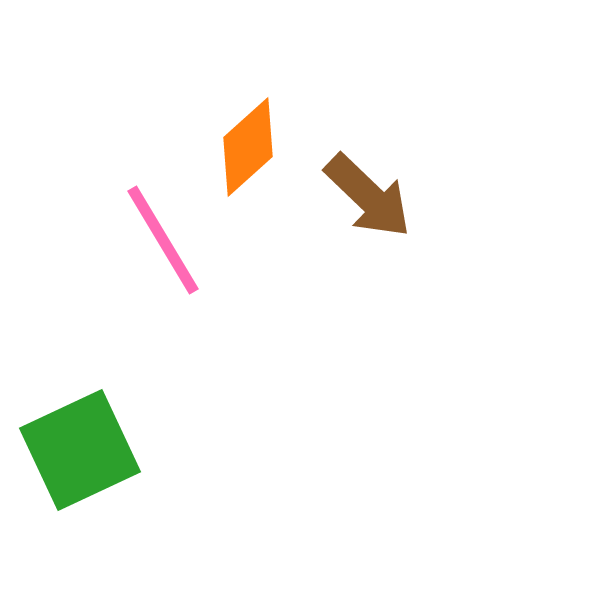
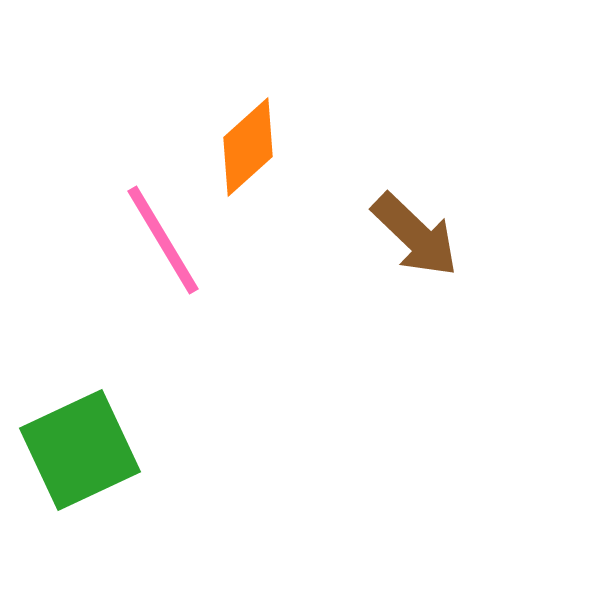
brown arrow: moved 47 px right, 39 px down
